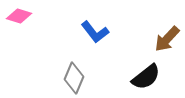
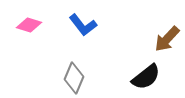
pink diamond: moved 10 px right, 9 px down
blue L-shape: moved 12 px left, 7 px up
